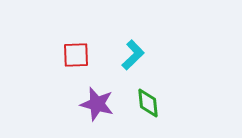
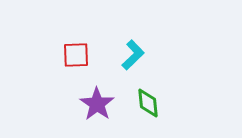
purple star: rotated 20 degrees clockwise
